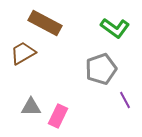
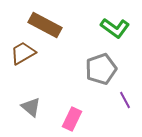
brown rectangle: moved 2 px down
gray triangle: rotated 40 degrees clockwise
pink rectangle: moved 14 px right, 3 px down
